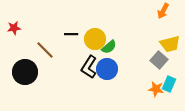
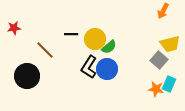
black circle: moved 2 px right, 4 px down
